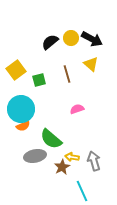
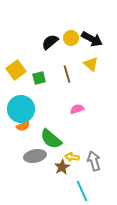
green square: moved 2 px up
